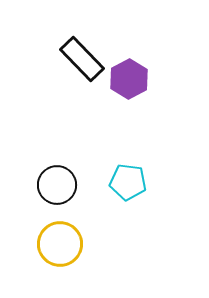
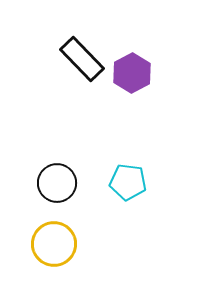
purple hexagon: moved 3 px right, 6 px up
black circle: moved 2 px up
yellow circle: moved 6 px left
